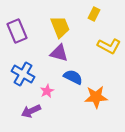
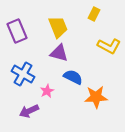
yellow trapezoid: moved 2 px left
purple arrow: moved 2 px left
